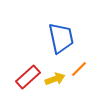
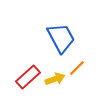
blue trapezoid: rotated 16 degrees counterclockwise
orange line: moved 2 px left, 1 px up
